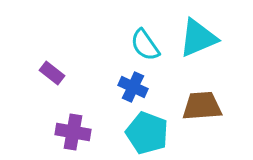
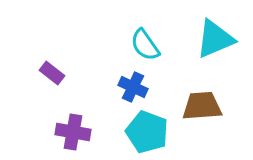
cyan triangle: moved 17 px right, 1 px down
cyan pentagon: moved 1 px up
